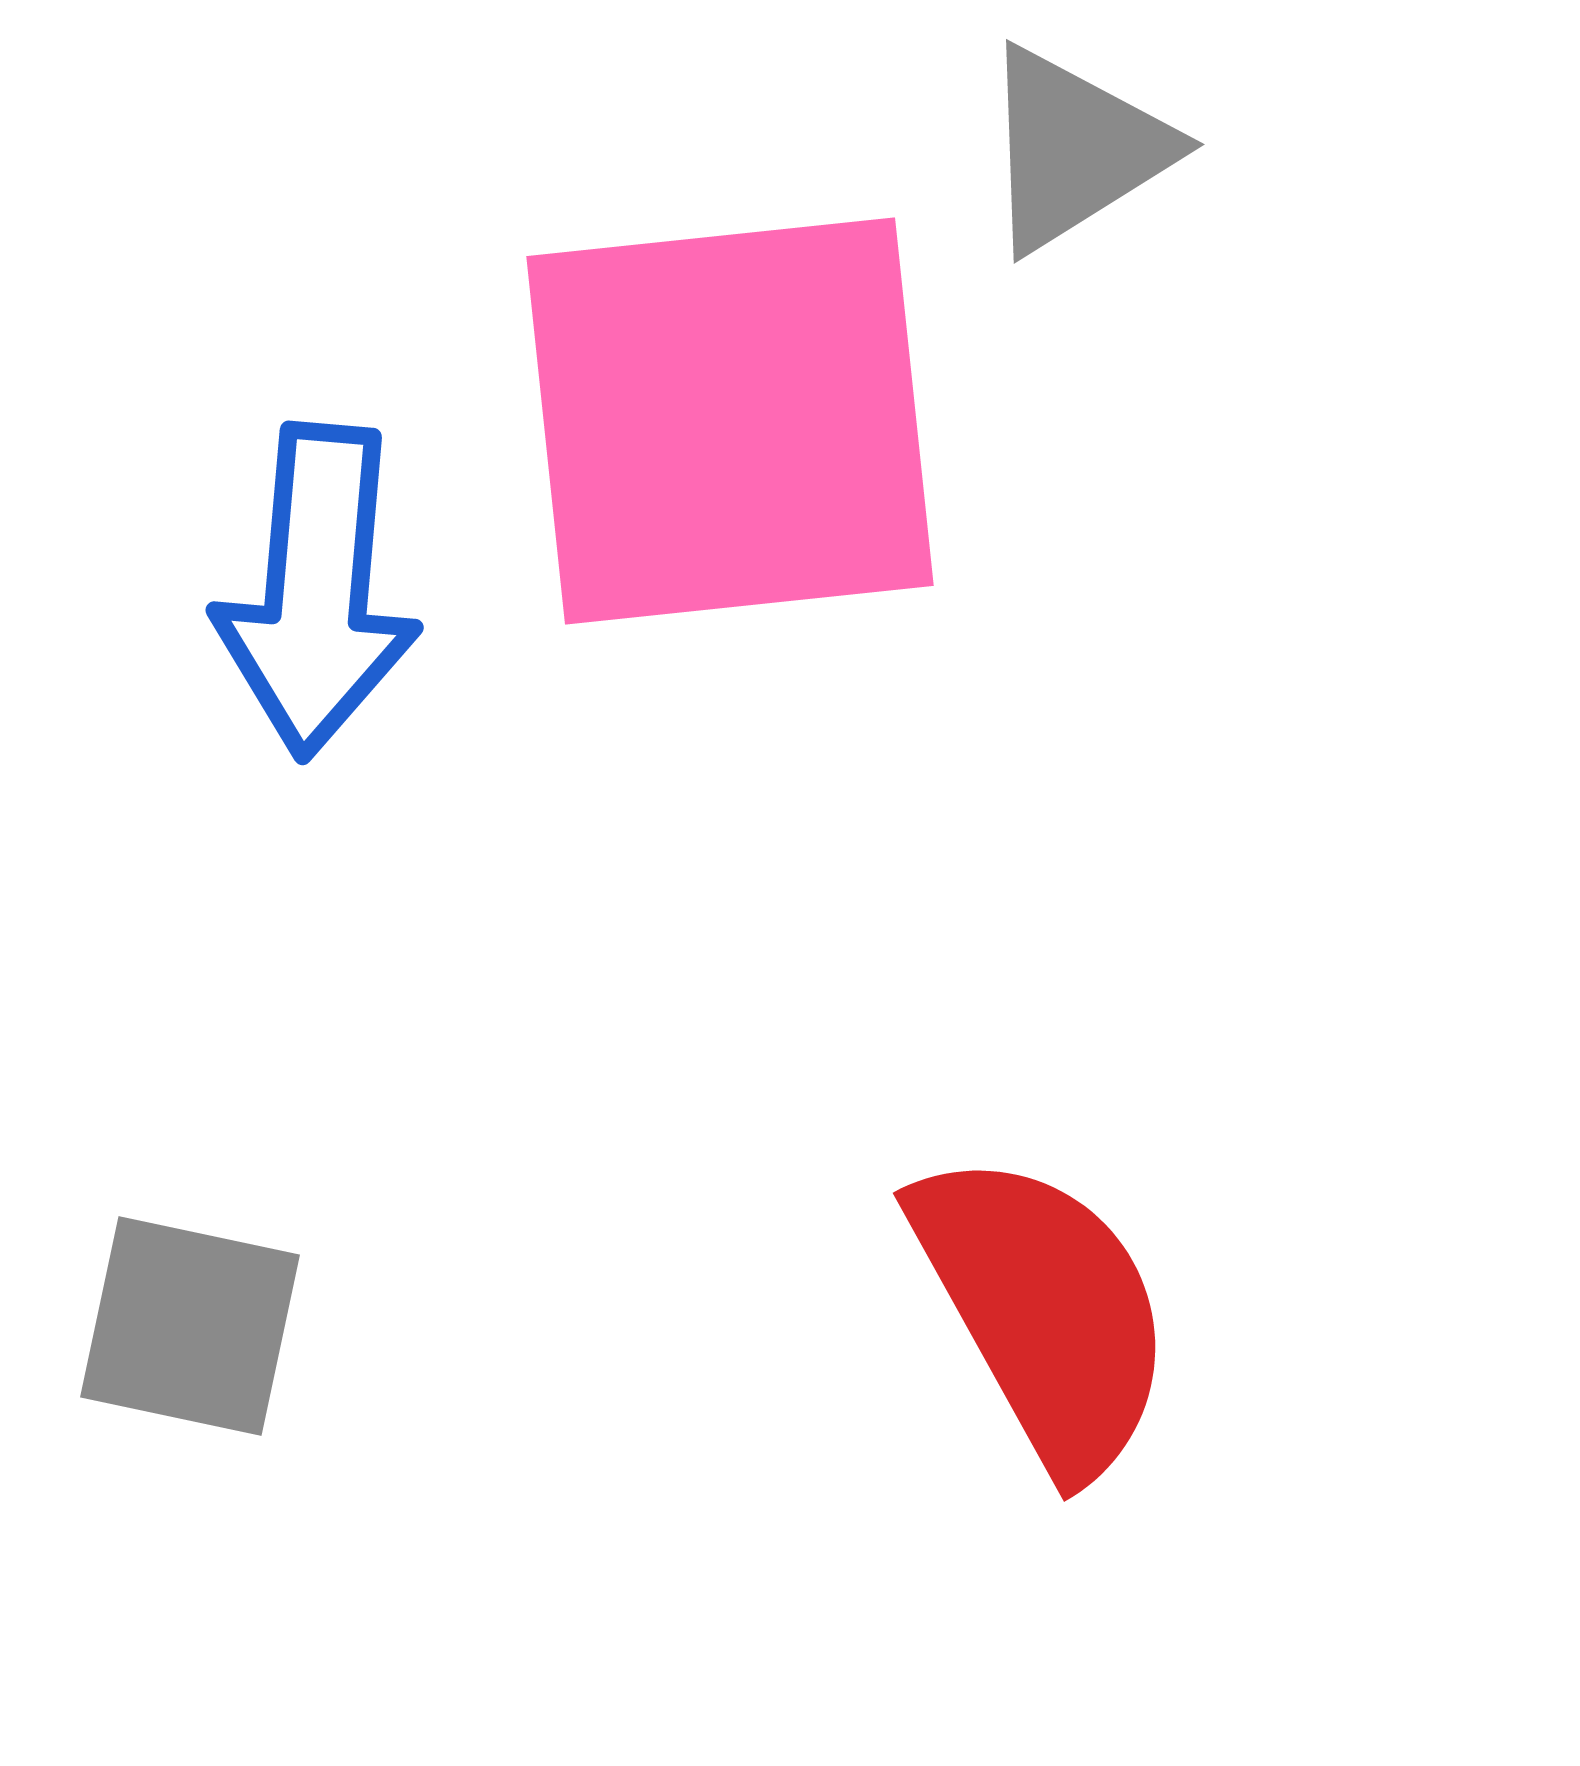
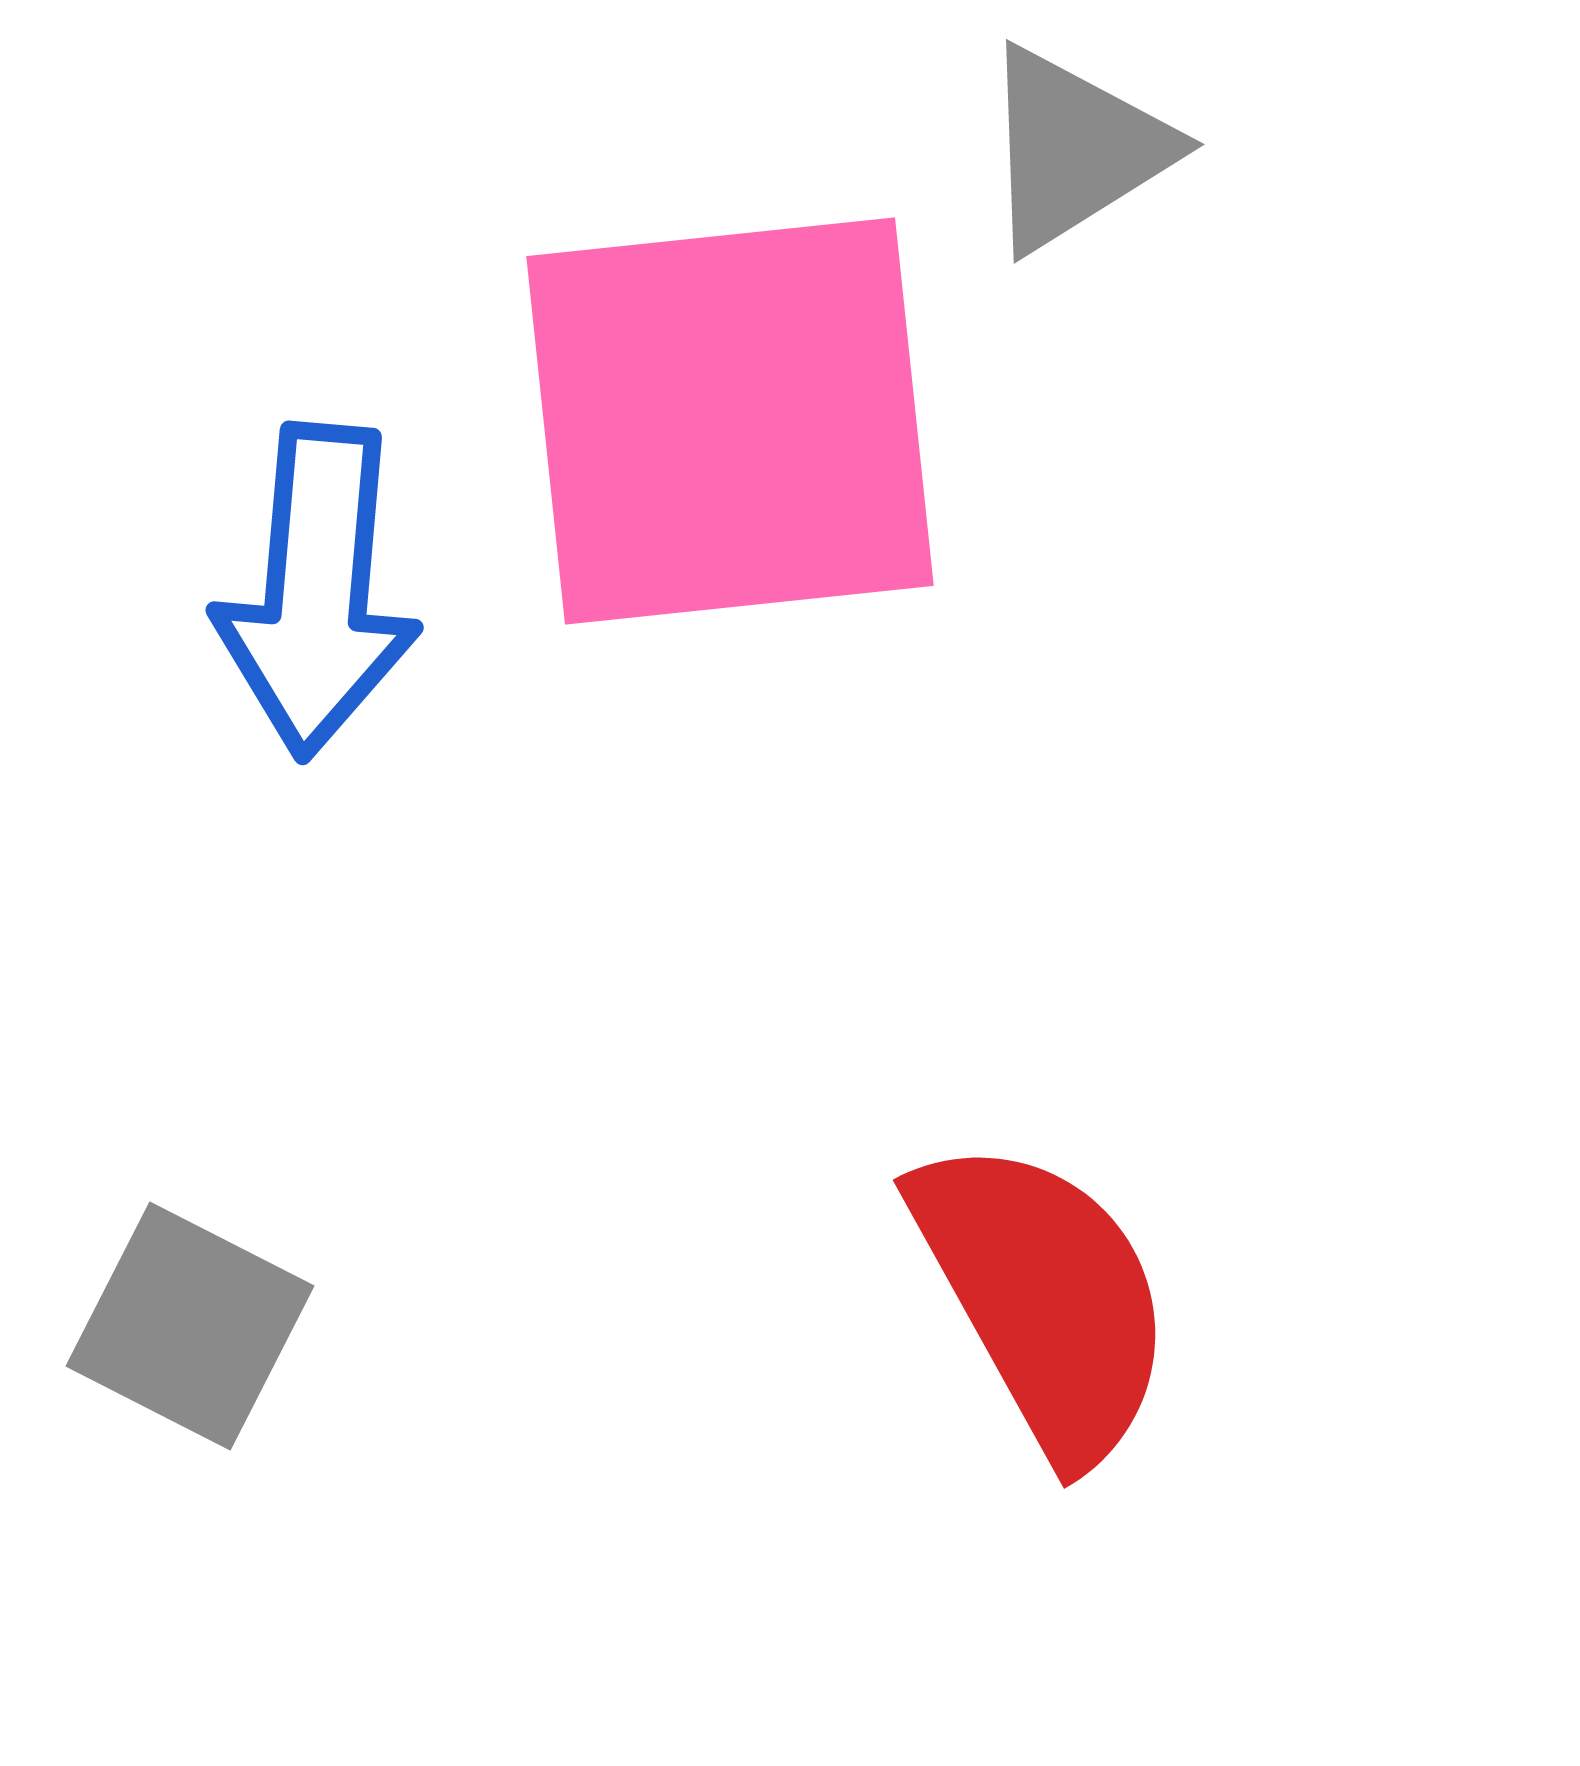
red semicircle: moved 13 px up
gray square: rotated 15 degrees clockwise
